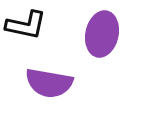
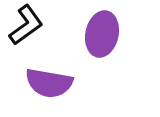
black L-shape: rotated 48 degrees counterclockwise
